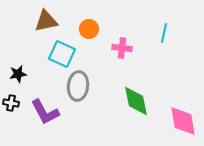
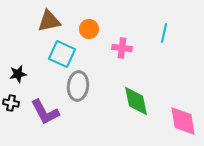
brown triangle: moved 3 px right
